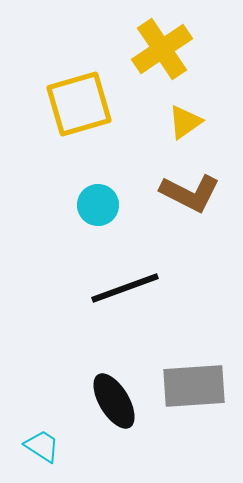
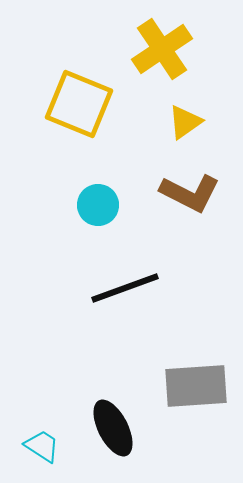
yellow square: rotated 38 degrees clockwise
gray rectangle: moved 2 px right
black ellipse: moved 1 px left, 27 px down; rotated 4 degrees clockwise
